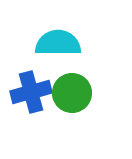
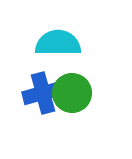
blue cross: moved 12 px right, 1 px down
